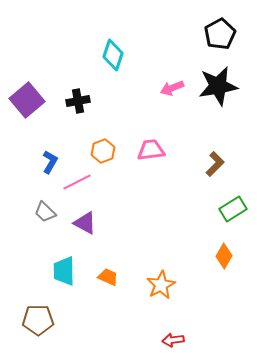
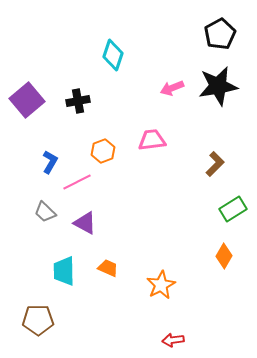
pink trapezoid: moved 1 px right, 10 px up
orange trapezoid: moved 9 px up
